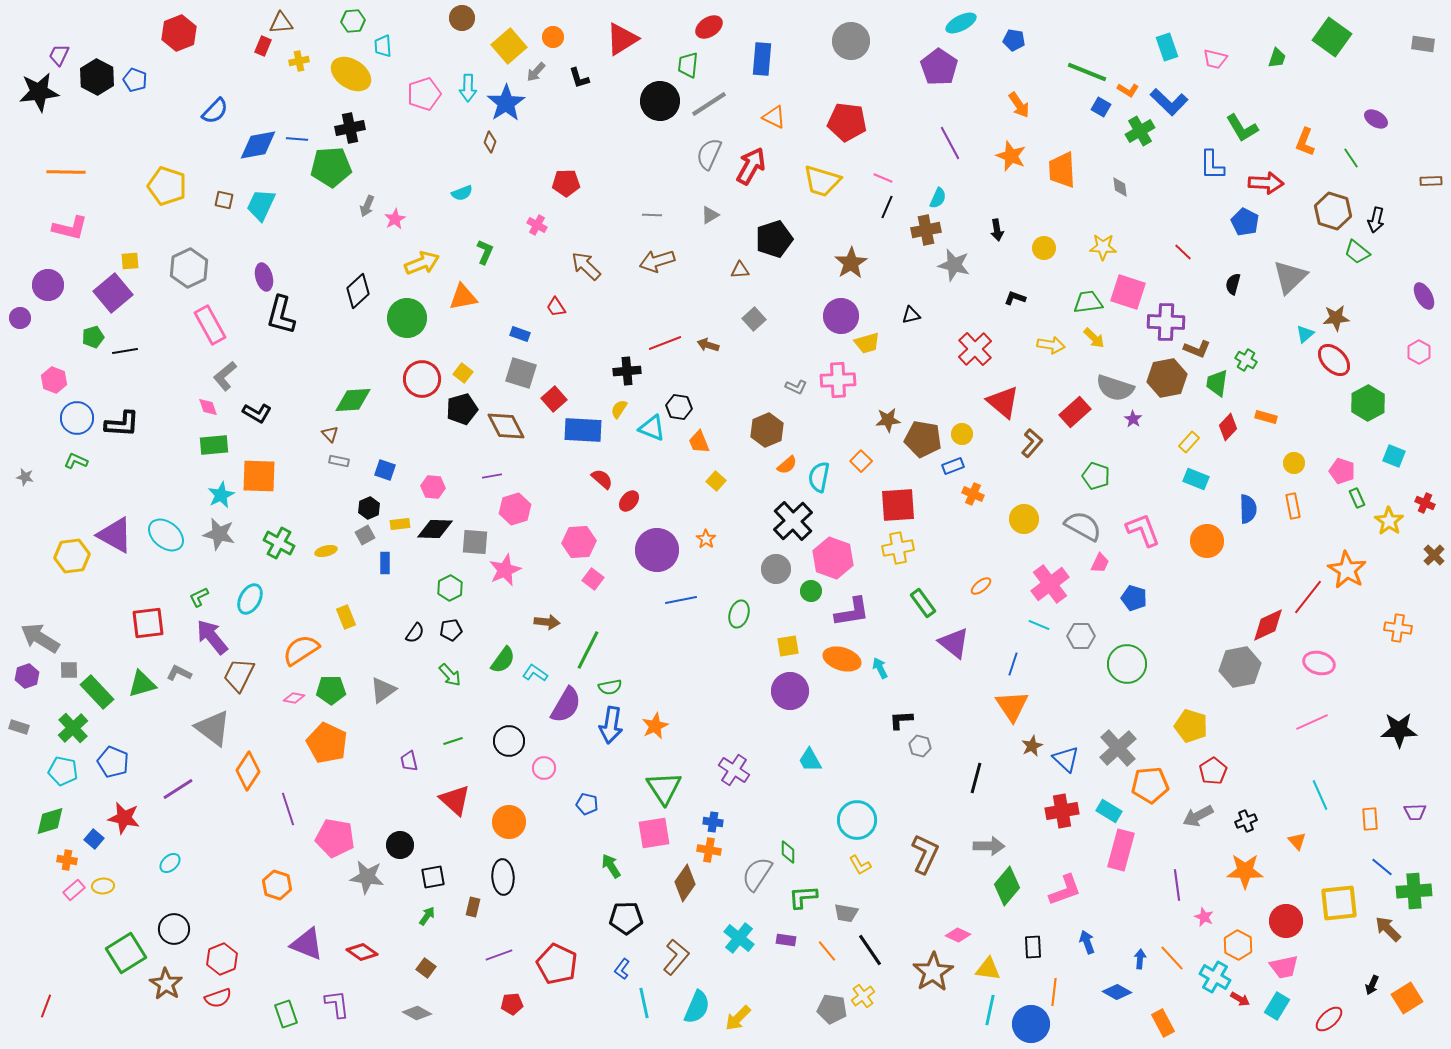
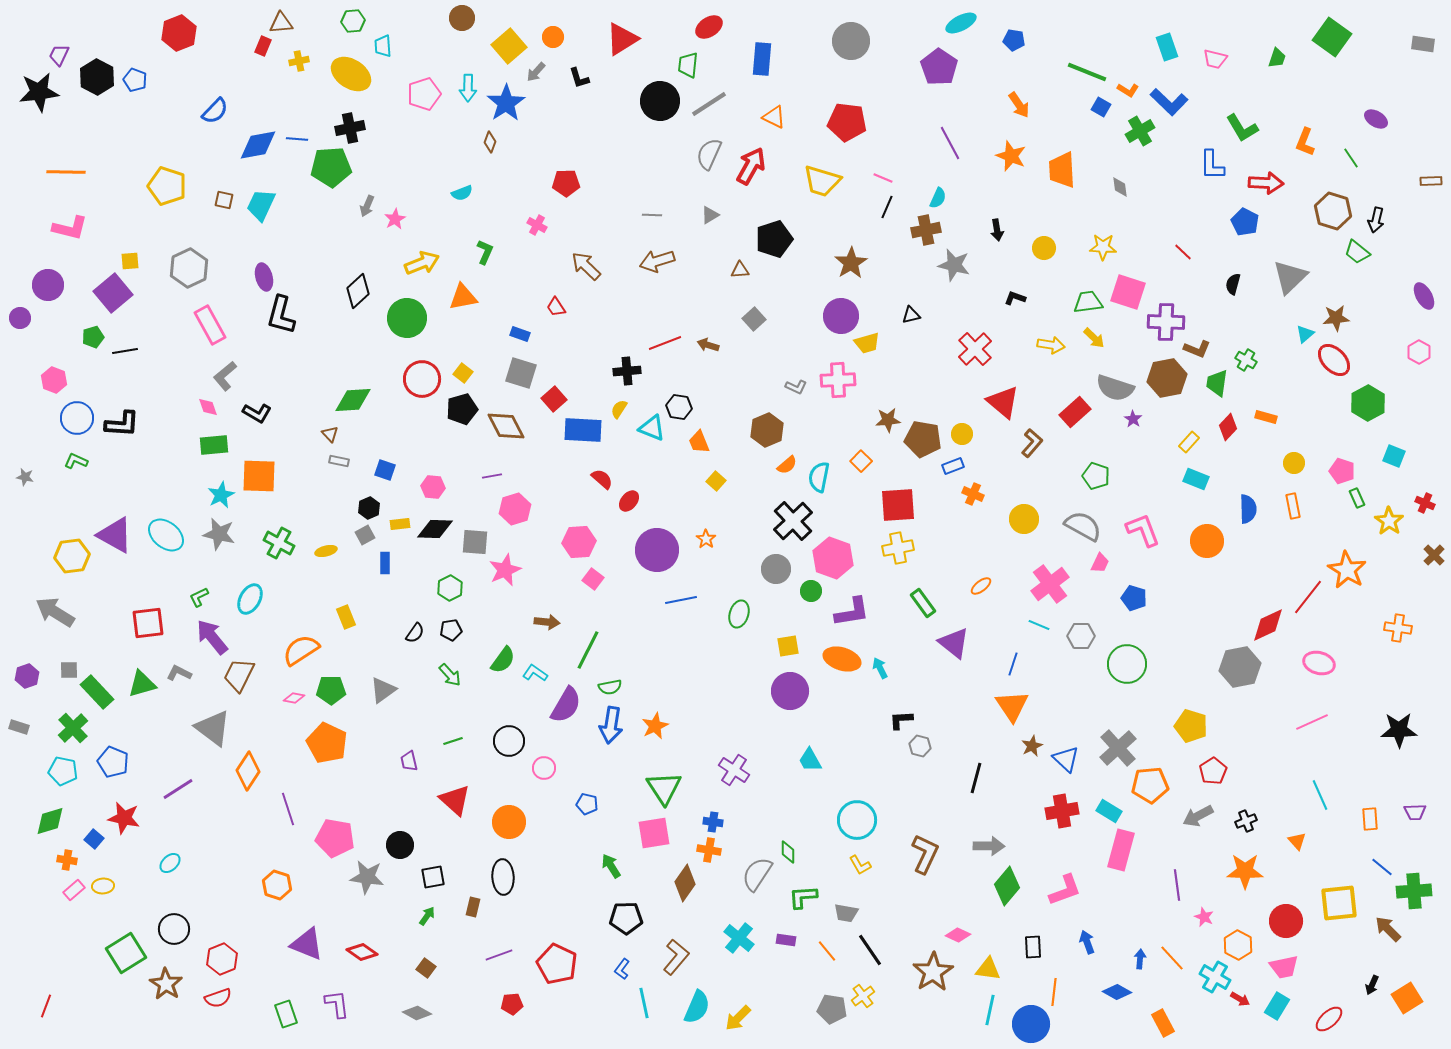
gray arrow at (40, 638): moved 15 px right, 26 px up
